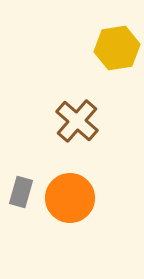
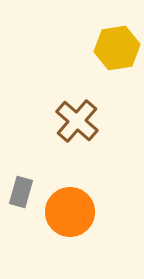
orange circle: moved 14 px down
